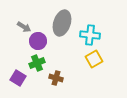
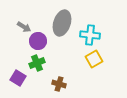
brown cross: moved 3 px right, 6 px down
